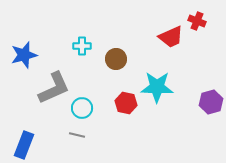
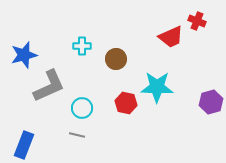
gray L-shape: moved 5 px left, 2 px up
